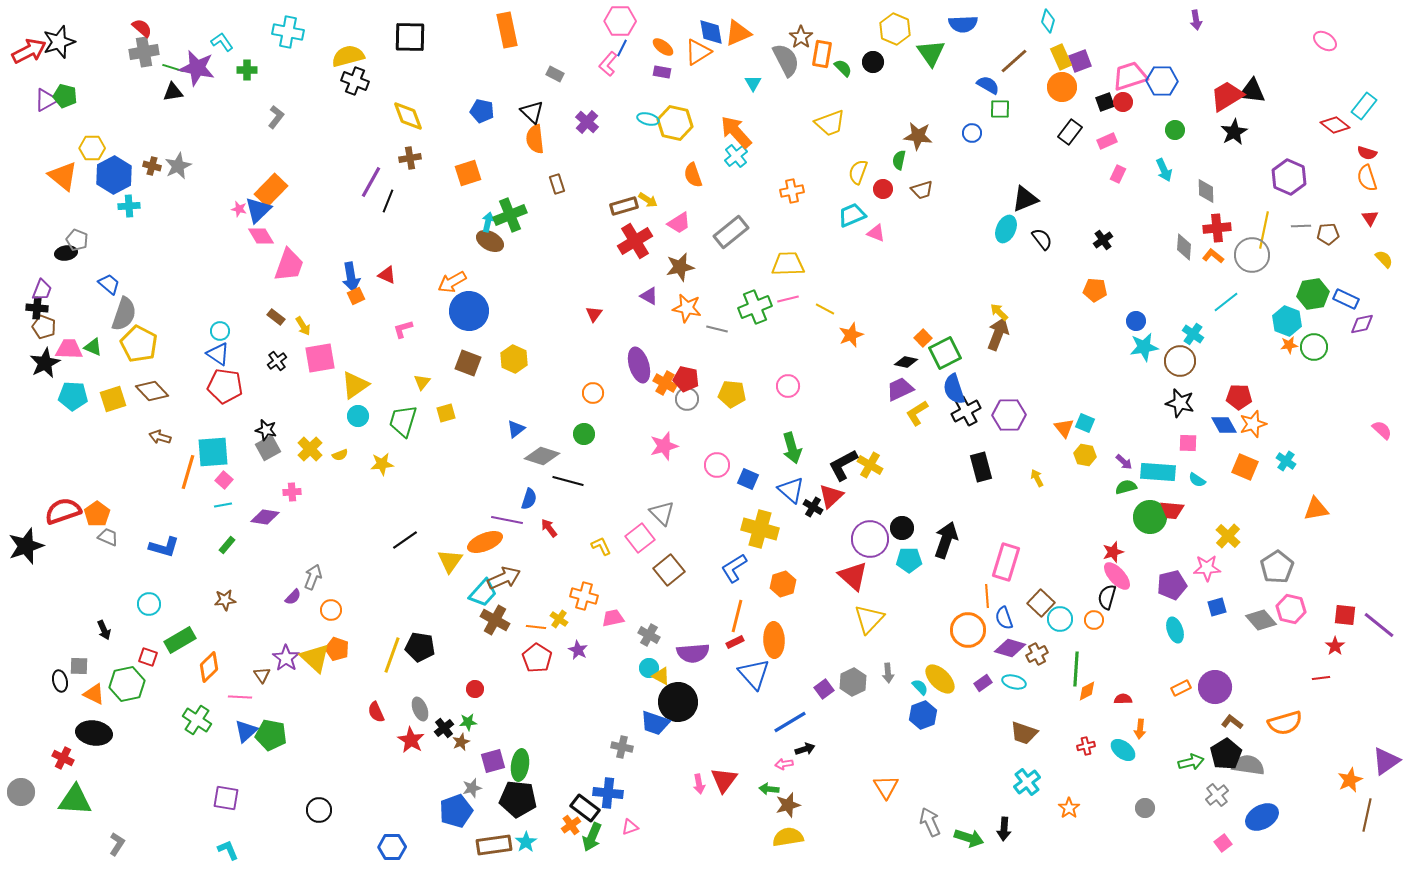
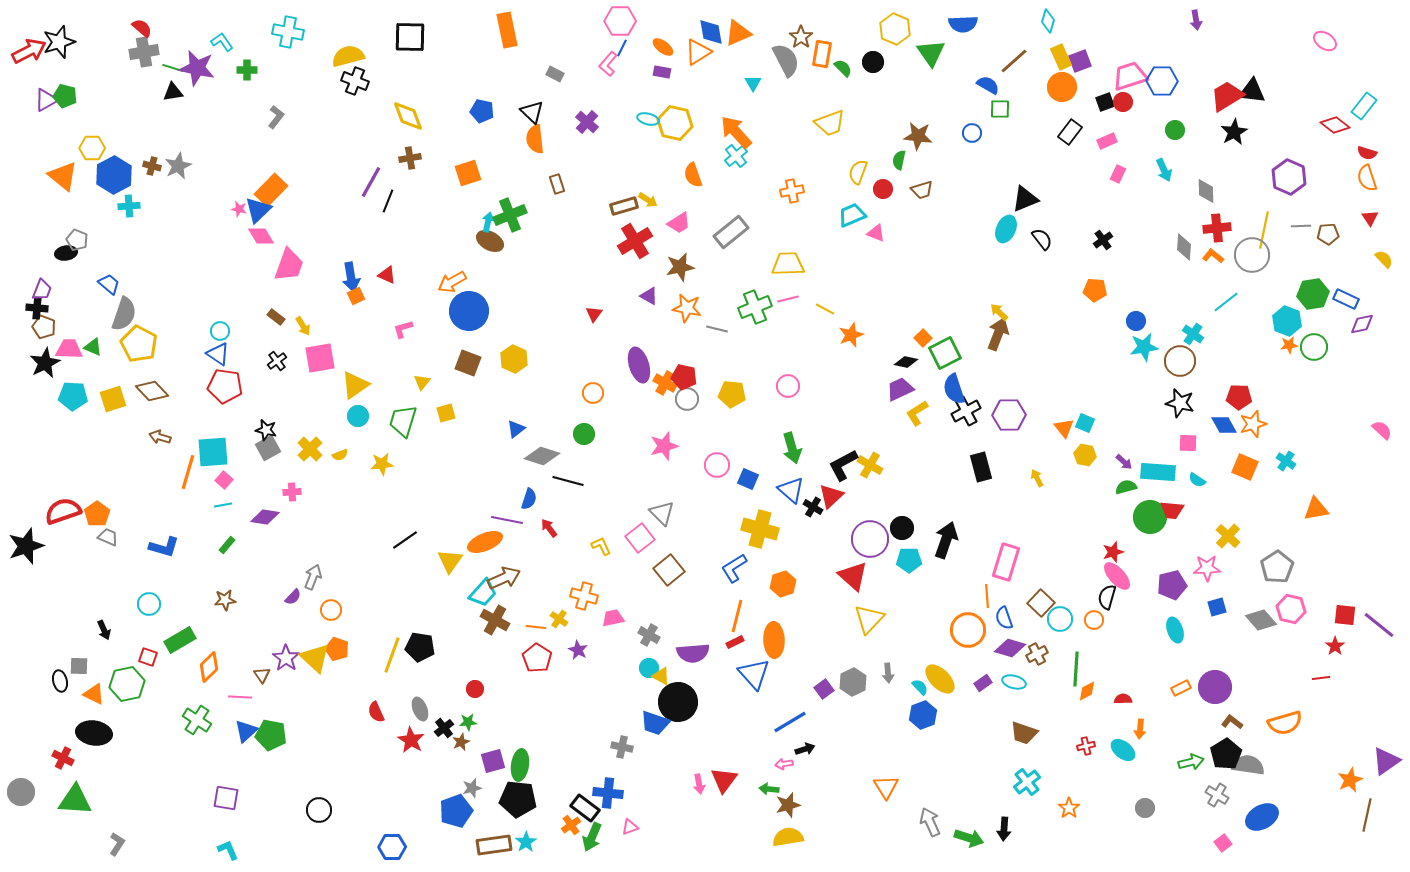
red pentagon at (686, 379): moved 2 px left, 2 px up
gray cross at (1217, 795): rotated 20 degrees counterclockwise
